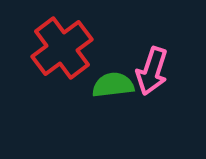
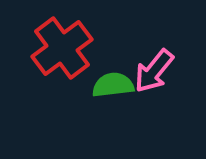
pink arrow: moved 2 px right; rotated 21 degrees clockwise
